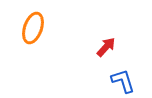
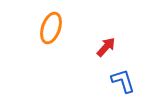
orange ellipse: moved 18 px right
